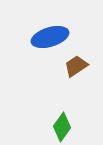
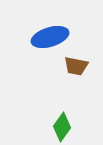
brown trapezoid: rotated 135 degrees counterclockwise
